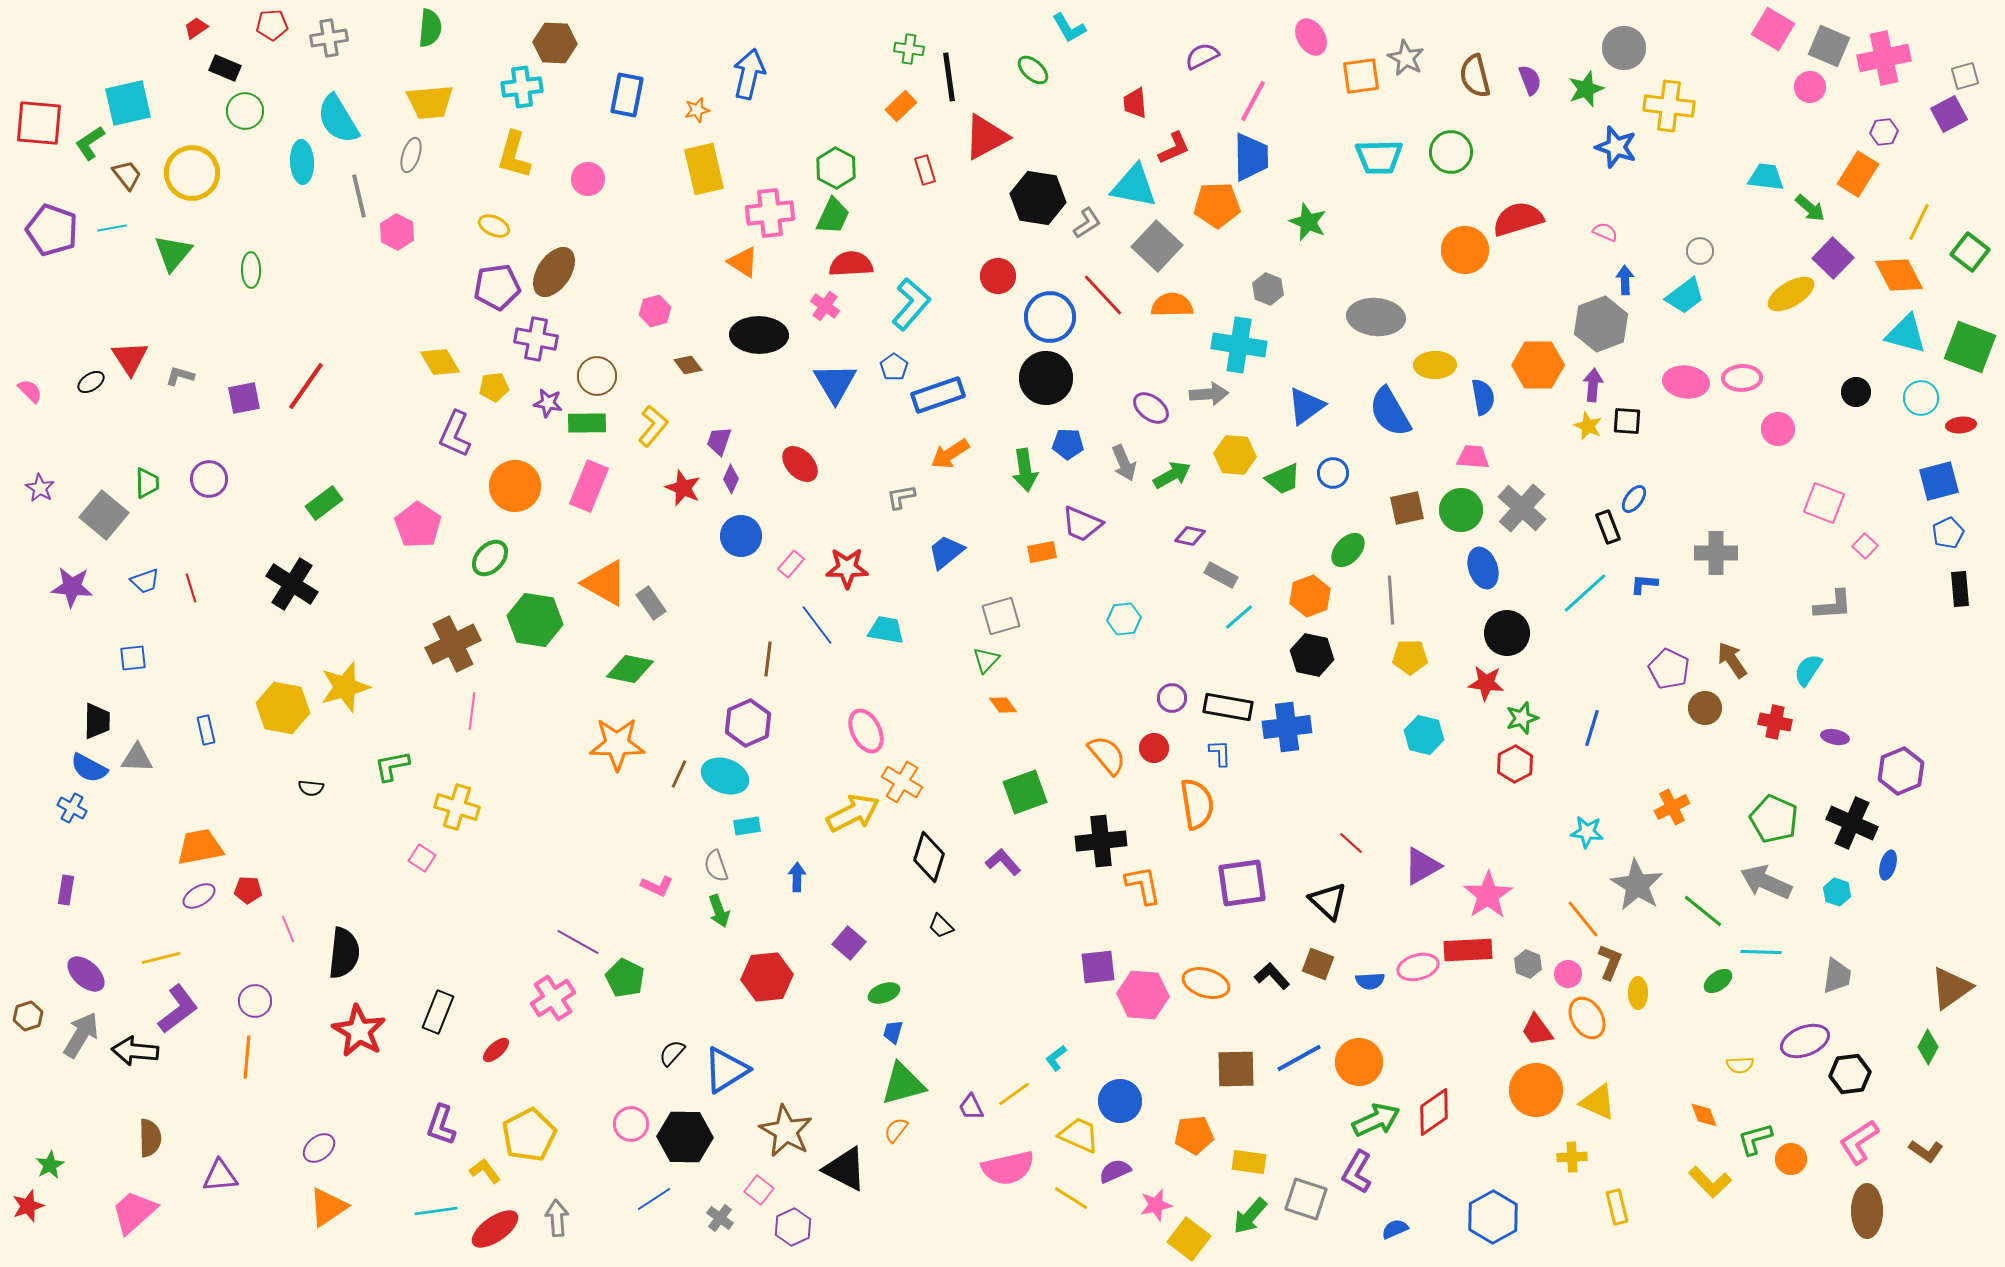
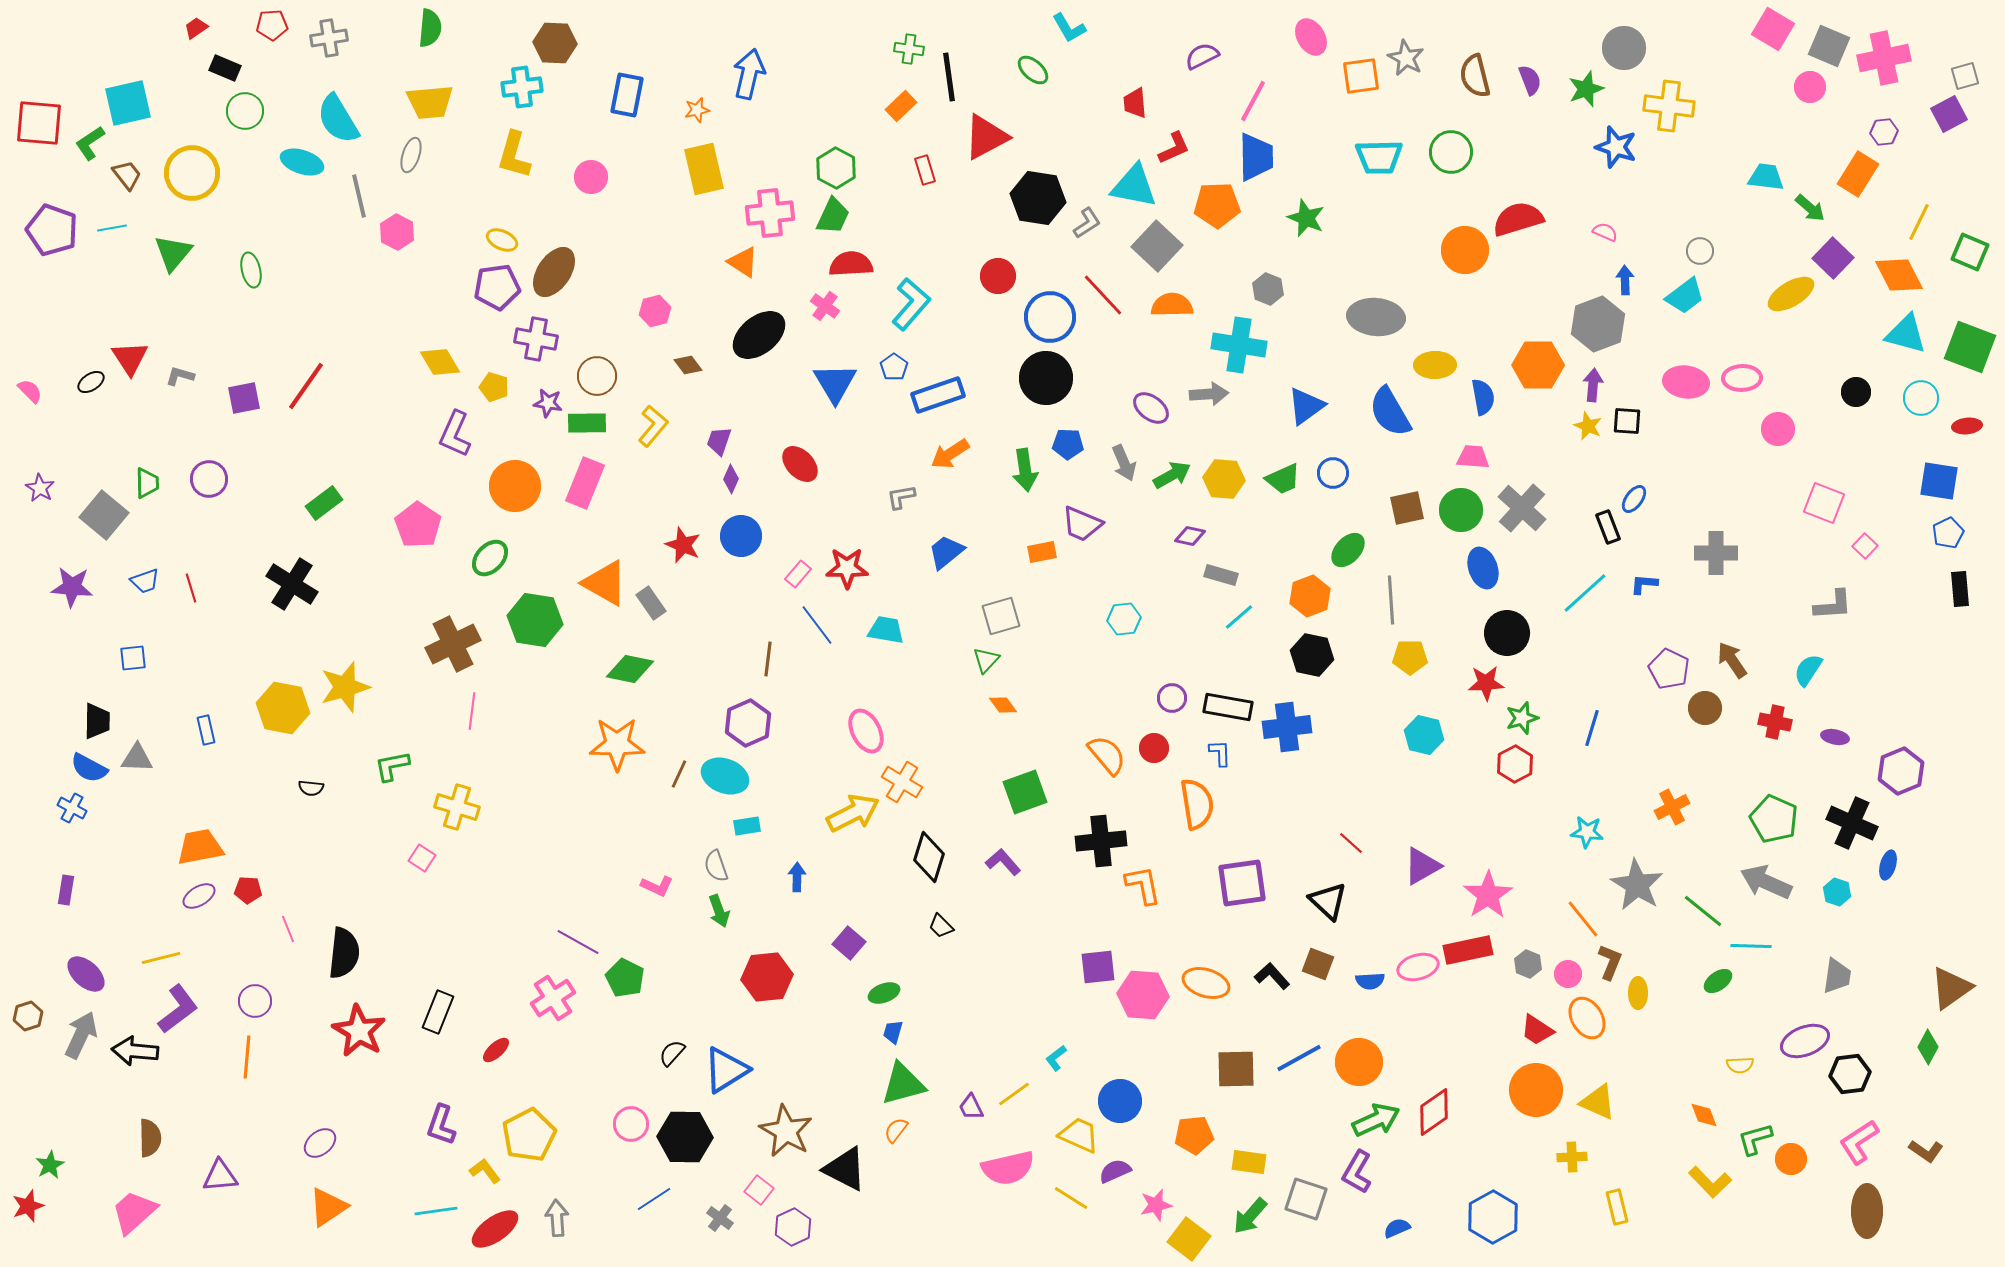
blue trapezoid at (1251, 157): moved 5 px right
cyan ellipse at (302, 162): rotated 69 degrees counterclockwise
pink circle at (588, 179): moved 3 px right, 2 px up
green star at (1308, 222): moved 2 px left, 4 px up
yellow ellipse at (494, 226): moved 8 px right, 14 px down
green square at (1970, 252): rotated 15 degrees counterclockwise
green ellipse at (251, 270): rotated 12 degrees counterclockwise
gray hexagon at (1601, 324): moved 3 px left
black ellipse at (759, 335): rotated 40 degrees counterclockwise
yellow pentagon at (494, 387): rotated 24 degrees clockwise
red ellipse at (1961, 425): moved 6 px right, 1 px down
yellow hexagon at (1235, 455): moved 11 px left, 24 px down
blue square at (1939, 481): rotated 24 degrees clockwise
pink rectangle at (589, 486): moved 4 px left, 3 px up
red star at (683, 488): moved 57 px down
pink rectangle at (791, 564): moved 7 px right, 10 px down
gray rectangle at (1221, 575): rotated 12 degrees counterclockwise
red star at (1486, 683): rotated 9 degrees counterclockwise
red rectangle at (1468, 950): rotated 9 degrees counterclockwise
cyan line at (1761, 952): moved 10 px left, 6 px up
red trapezoid at (1537, 1030): rotated 21 degrees counterclockwise
gray arrow at (81, 1035): rotated 6 degrees counterclockwise
purple ellipse at (319, 1148): moved 1 px right, 5 px up
blue semicircle at (1395, 1229): moved 2 px right, 1 px up
